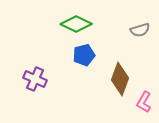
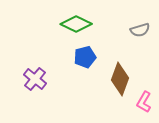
blue pentagon: moved 1 px right, 2 px down
purple cross: rotated 15 degrees clockwise
